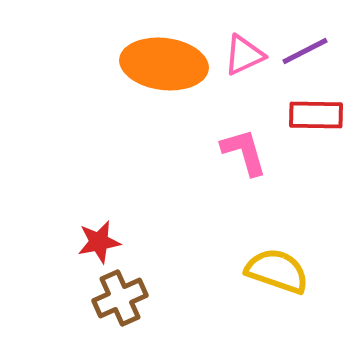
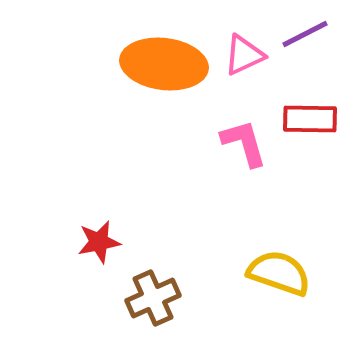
purple line: moved 17 px up
red rectangle: moved 6 px left, 4 px down
pink L-shape: moved 9 px up
yellow semicircle: moved 2 px right, 2 px down
brown cross: moved 33 px right
